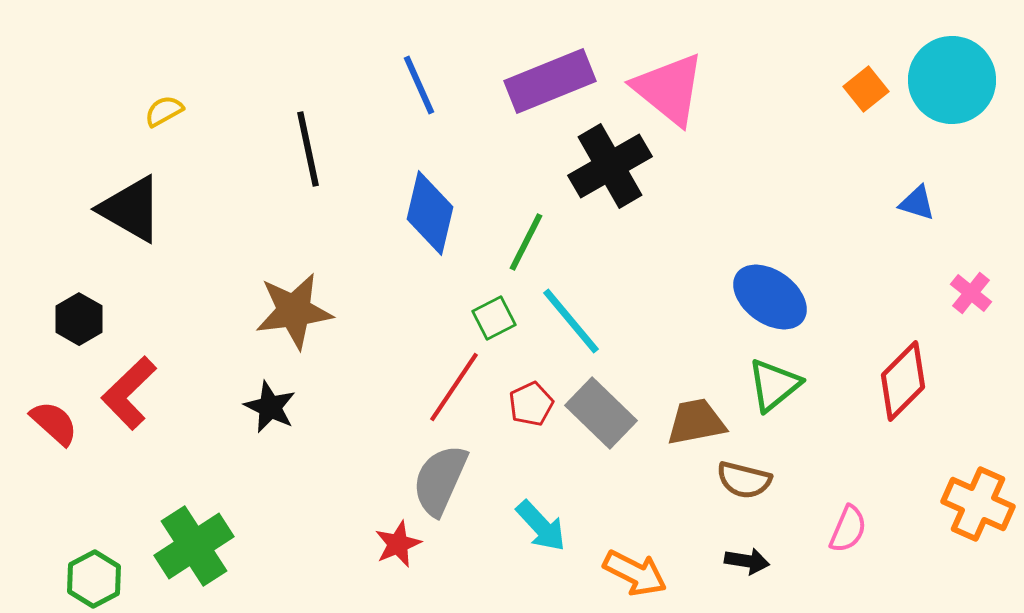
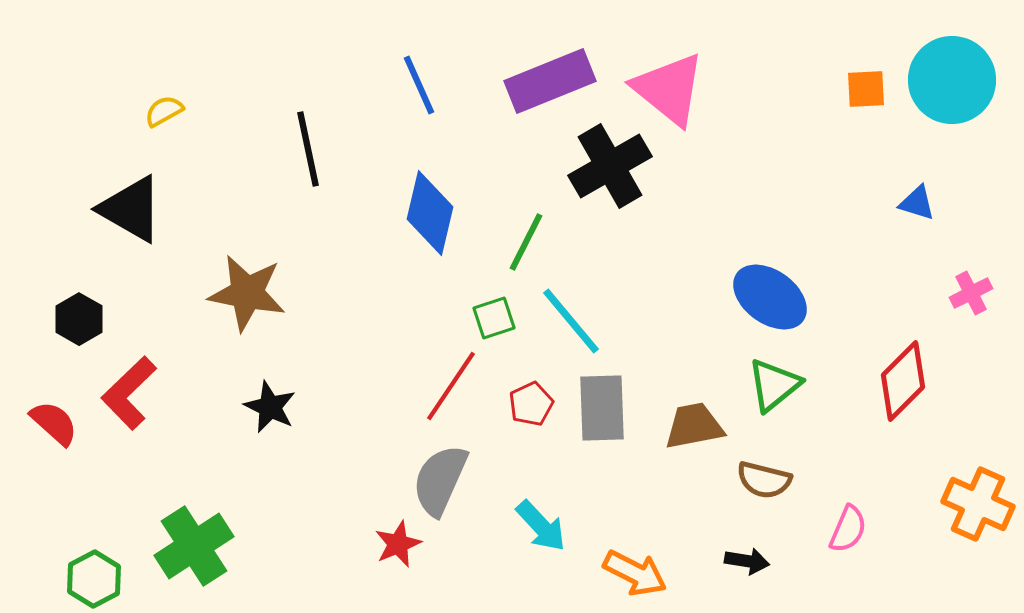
orange square: rotated 36 degrees clockwise
pink cross: rotated 24 degrees clockwise
brown star: moved 47 px left, 18 px up; rotated 18 degrees clockwise
green square: rotated 9 degrees clockwise
red line: moved 3 px left, 1 px up
gray rectangle: moved 1 px right, 5 px up; rotated 44 degrees clockwise
brown trapezoid: moved 2 px left, 4 px down
brown semicircle: moved 20 px right
